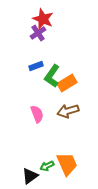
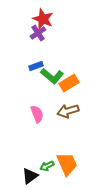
green L-shape: rotated 85 degrees counterclockwise
orange rectangle: moved 2 px right
